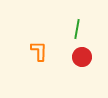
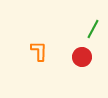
green line: moved 16 px right; rotated 18 degrees clockwise
